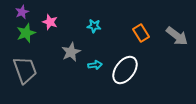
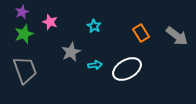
cyan star: rotated 24 degrees clockwise
green star: moved 2 px left, 1 px down
white ellipse: moved 2 px right, 1 px up; rotated 24 degrees clockwise
